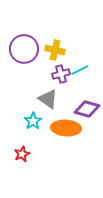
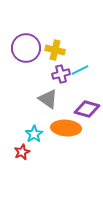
purple circle: moved 2 px right, 1 px up
cyan star: moved 1 px right, 13 px down
red star: moved 2 px up
